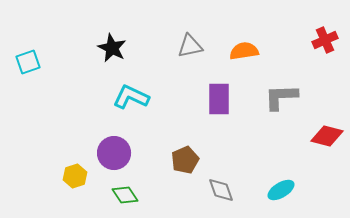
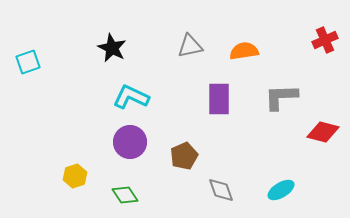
red diamond: moved 4 px left, 4 px up
purple circle: moved 16 px right, 11 px up
brown pentagon: moved 1 px left, 4 px up
